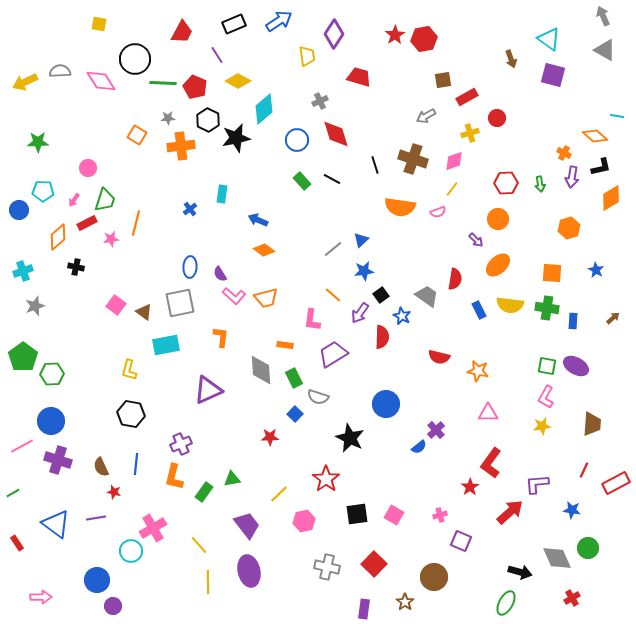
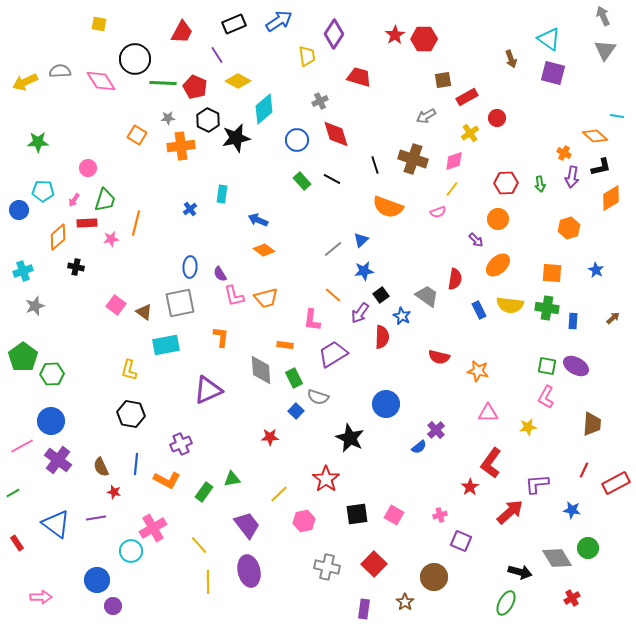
red hexagon at (424, 39): rotated 10 degrees clockwise
gray triangle at (605, 50): rotated 35 degrees clockwise
purple square at (553, 75): moved 2 px up
yellow cross at (470, 133): rotated 18 degrees counterclockwise
orange semicircle at (400, 207): moved 12 px left; rotated 12 degrees clockwise
red rectangle at (87, 223): rotated 24 degrees clockwise
pink L-shape at (234, 296): rotated 35 degrees clockwise
blue square at (295, 414): moved 1 px right, 3 px up
yellow star at (542, 426): moved 14 px left, 1 px down
purple cross at (58, 460): rotated 20 degrees clockwise
orange L-shape at (174, 477): moved 7 px left, 3 px down; rotated 76 degrees counterclockwise
gray diamond at (557, 558): rotated 8 degrees counterclockwise
